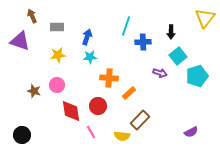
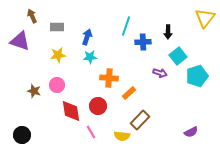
black arrow: moved 3 px left
